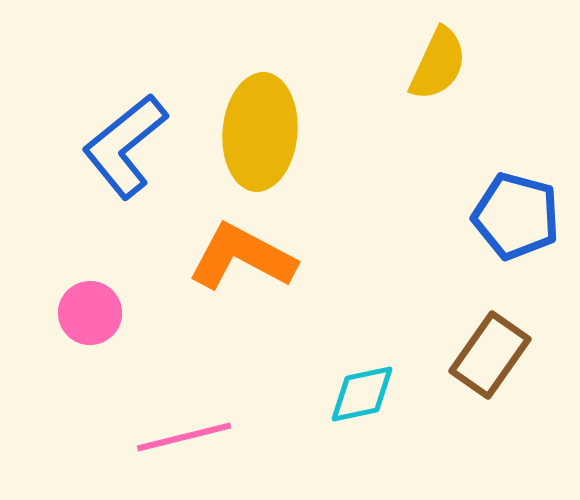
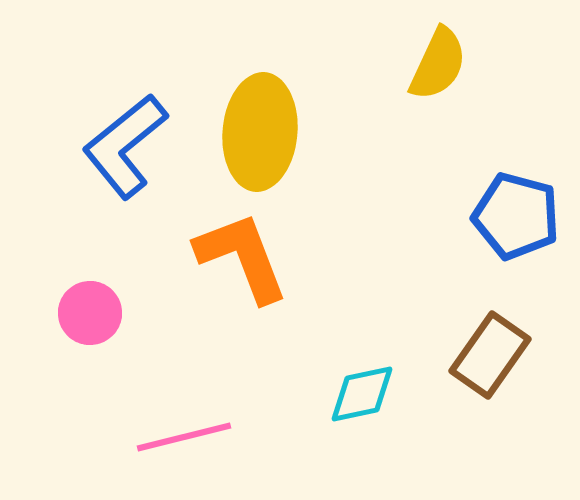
orange L-shape: rotated 41 degrees clockwise
